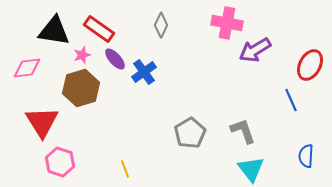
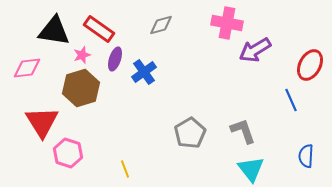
gray diamond: rotated 50 degrees clockwise
purple ellipse: rotated 60 degrees clockwise
pink hexagon: moved 8 px right, 9 px up
